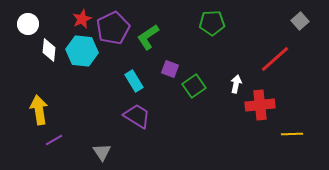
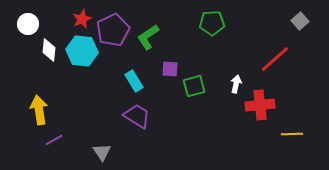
purple pentagon: moved 2 px down
purple square: rotated 18 degrees counterclockwise
green square: rotated 20 degrees clockwise
